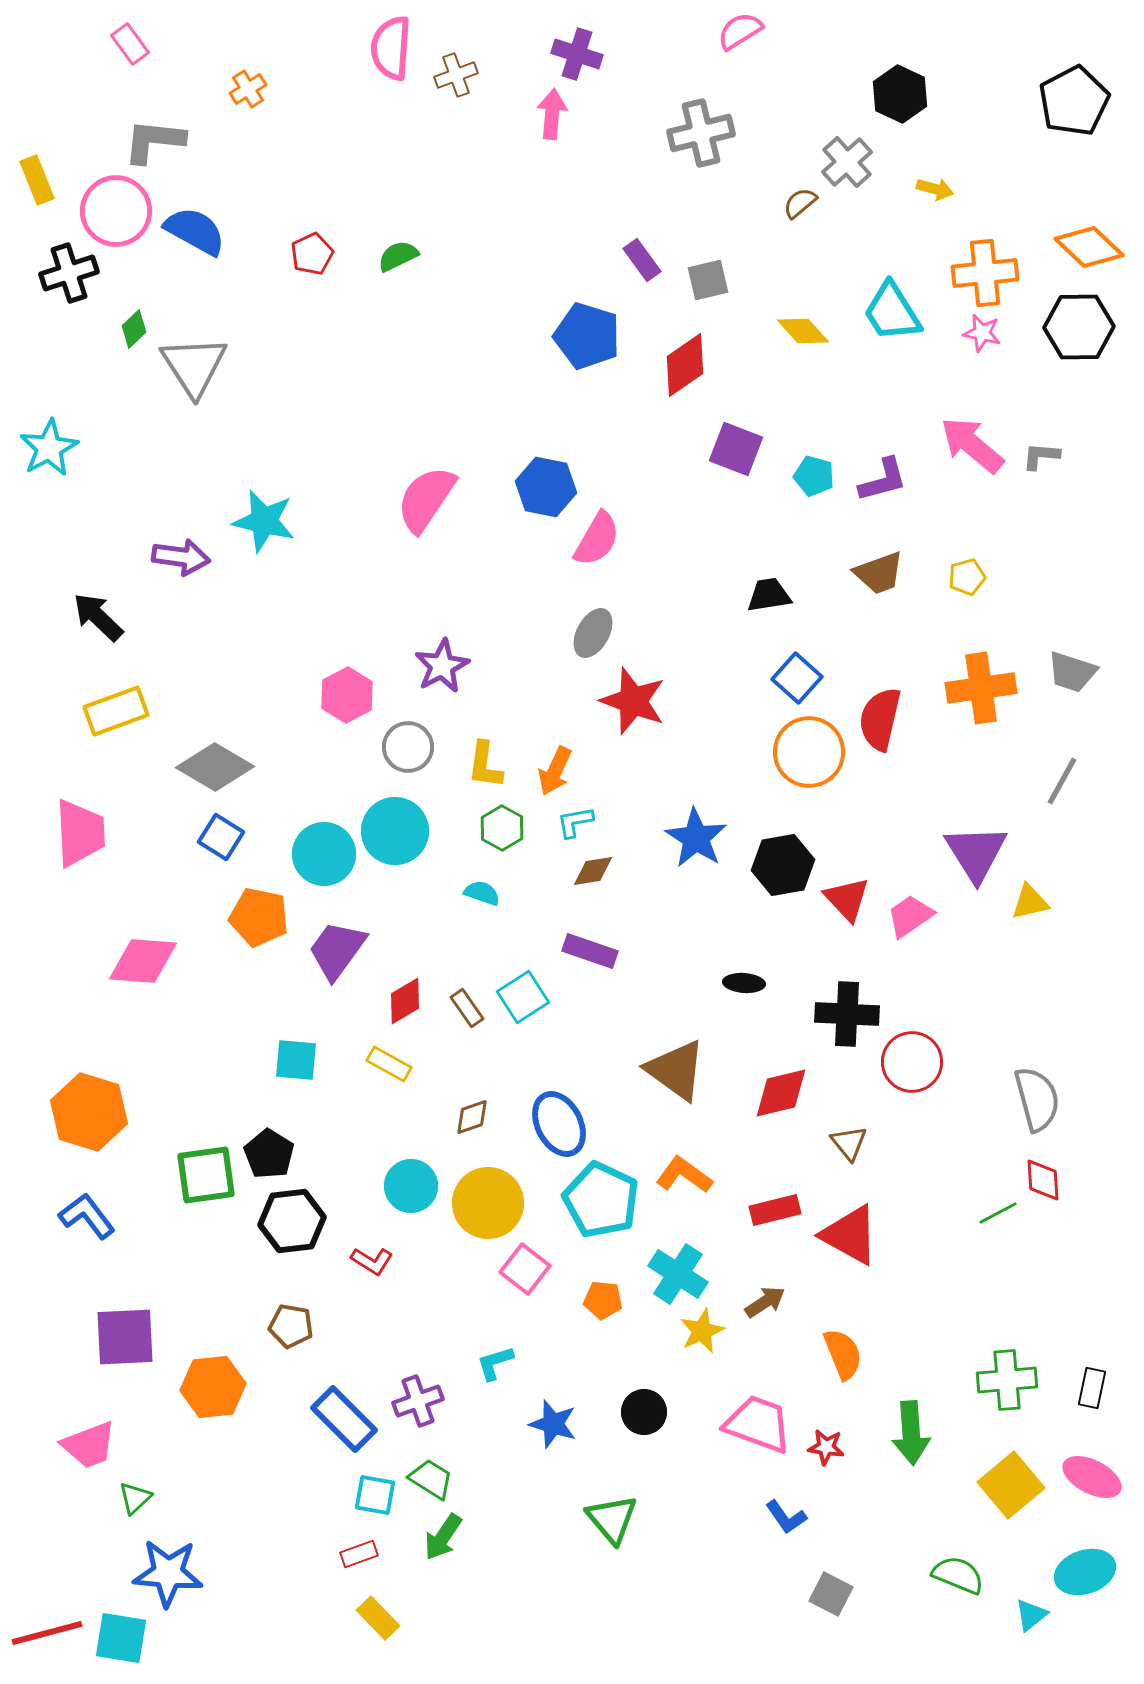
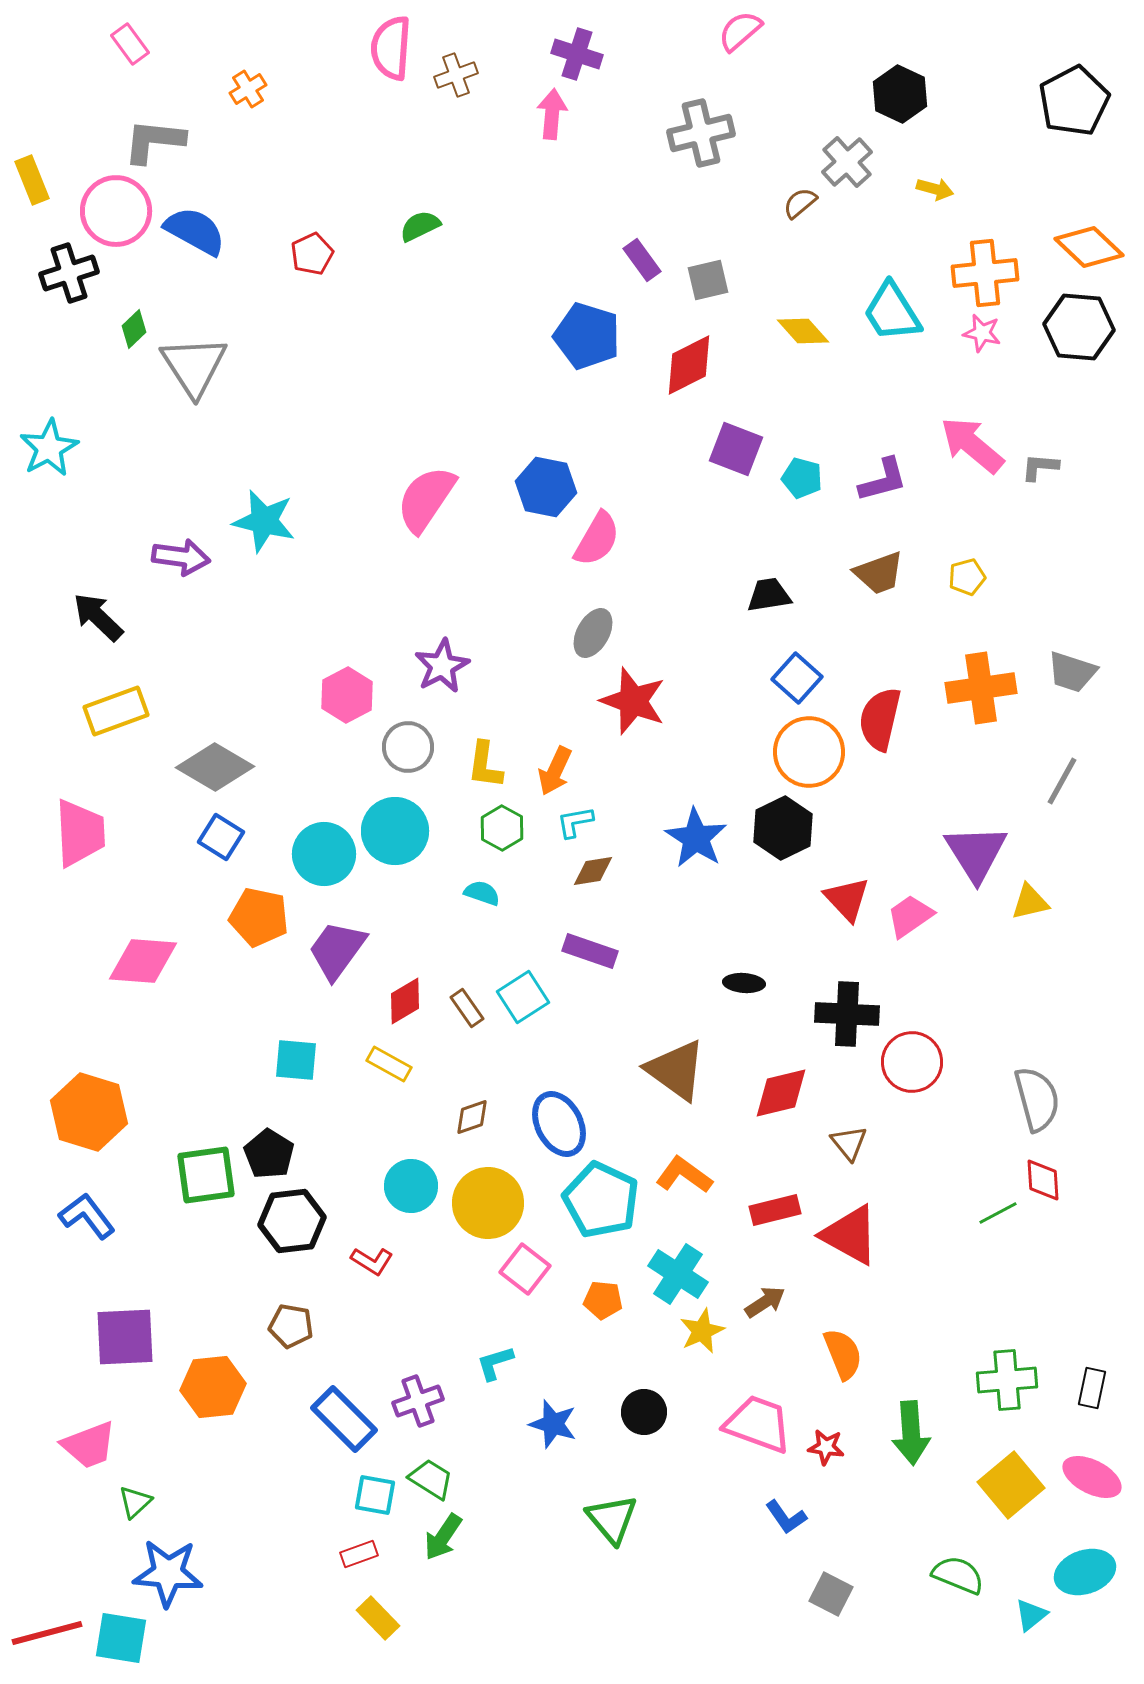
pink semicircle at (740, 31): rotated 9 degrees counterclockwise
yellow rectangle at (37, 180): moved 5 px left
green semicircle at (398, 256): moved 22 px right, 30 px up
black hexagon at (1079, 327): rotated 6 degrees clockwise
red diamond at (685, 365): moved 4 px right; rotated 8 degrees clockwise
gray L-shape at (1041, 456): moved 1 px left, 11 px down
cyan pentagon at (814, 476): moved 12 px left, 2 px down
black hexagon at (783, 865): moved 37 px up; rotated 16 degrees counterclockwise
green triangle at (135, 1498): moved 4 px down
